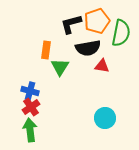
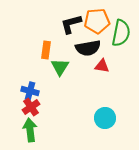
orange pentagon: rotated 15 degrees clockwise
